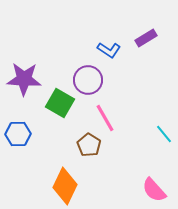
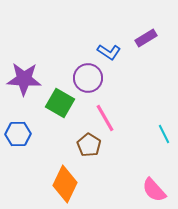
blue L-shape: moved 2 px down
purple circle: moved 2 px up
cyan line: rotated 12 degrees clockwise
orange diamond: moved 2 px up
